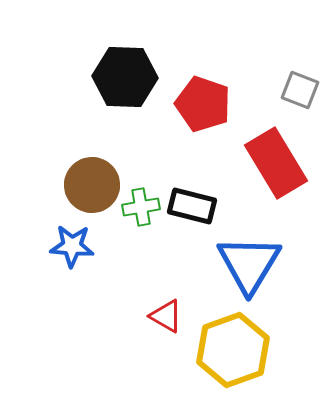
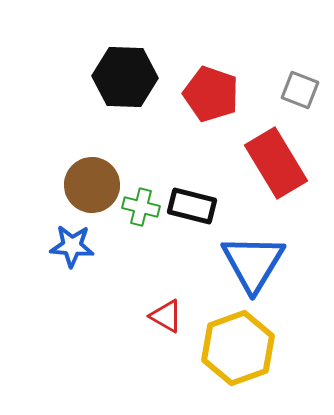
red pentagon: moved 8 px right, 10 px up
green cross: rotated 24 degrees clockwise
blue triangle: moved 4 px right, 1 px up
yellow hexagon: moved 5 px right, 2 px up
